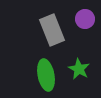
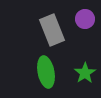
green star: moved 6 px right, 4 px down; rotated 10 degrees clockwise
green ellipse: moved 3 px up
